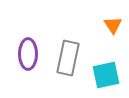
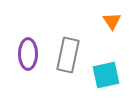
orange triangle: moved 1 px left, 4 px up
gray rectangle: moved 3 px up
